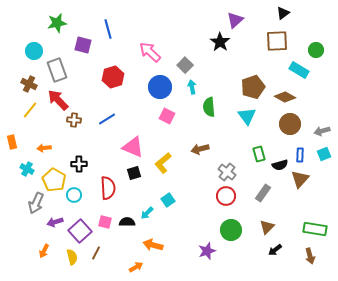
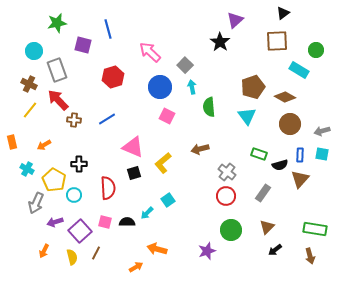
orange arrow at (44, 148): moved 3 px up; rotated 24 degrees counterclockwise
green rectangle at (259, 154): rotated 56 degrees counterclockwise
cyan square at (324, 154): moved 2 px left; rotated 32 degrees clockwise
orange arrow at (153, 245): moved 4 px right, 4 px down
